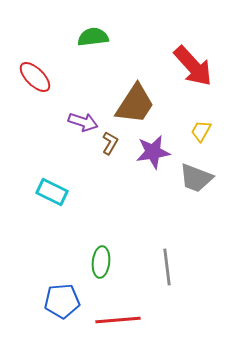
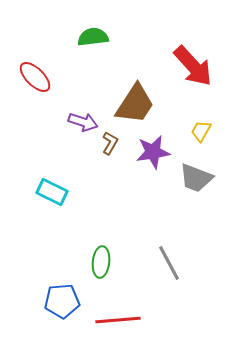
gray line: moved 2 px right, 4 px up; rotated 21 degrees counterclockwise
